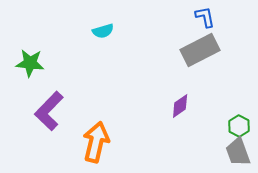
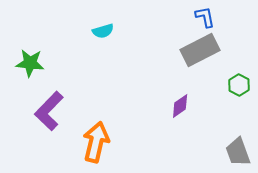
green hexagon: moved 41 px up
